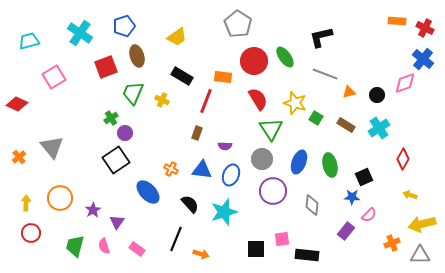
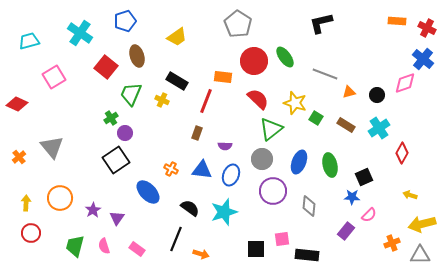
blue pentagon at (124, 26): moved 1 px right, 5 px up
red cross at (425, 28): moved 2 px right
black L-shape at (321, 37): moved 14 px up
red square at (106, 67): rotated 30 degrees counterclockwise
black rectangle at (182, 76): moved 5 px left, 5 px down
green trapezoid at (133, 93): moved 2 px left, 1 px down
red semicircle at (258, 99): rotated 15 degrees counterclockwise
green triangle at (271, 129): rotated 25 degrees clockwise
red diamond at (403, 159): moved 1 px left, 6 px up
black semicircle at (190, 204): moved 4 px down; rotated 12 degrees counterclockwise
gray diamond at (312, 205): moved 3 px left, 1 px down
purple triangle at (117, 222): moved 4 px up
